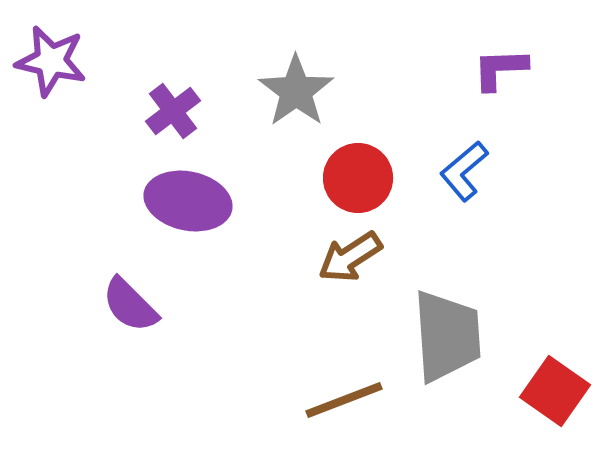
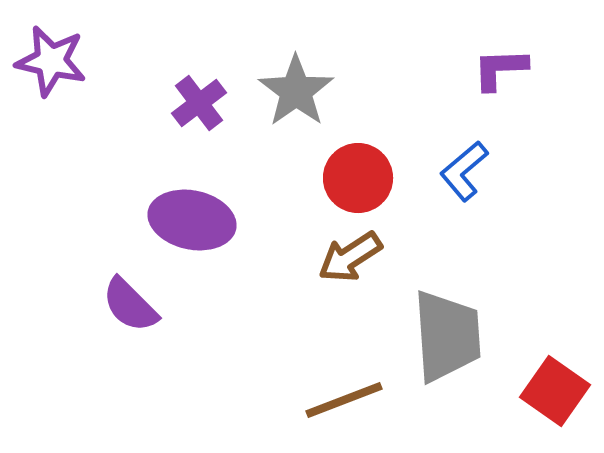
purple cross: moved 26 px right, 8 px up
purple ellipse: moved 4 px right, 19 px down
